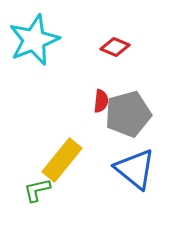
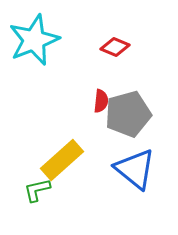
yellow rectangle: rotated 9 degrees clockwise
